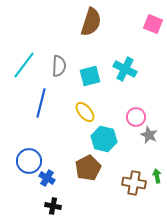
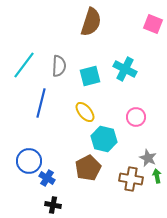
gray star: moved 1 px left, 23 px down
brown cross: moved 3 px left, 4 px up
black cross: moved 1 px up
